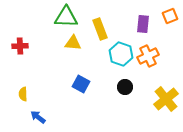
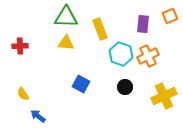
yellow triangle: moved 7 px left
yellow semicircle: rotated 32 degrees counterclockwise
yellow cross: moved 2 px left, 3 px up; rotated 15 degrees clockwise
blue arrow: moved 1 px up
